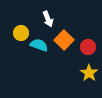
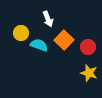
yellow star: rotated 18 degrees counterclockwise
